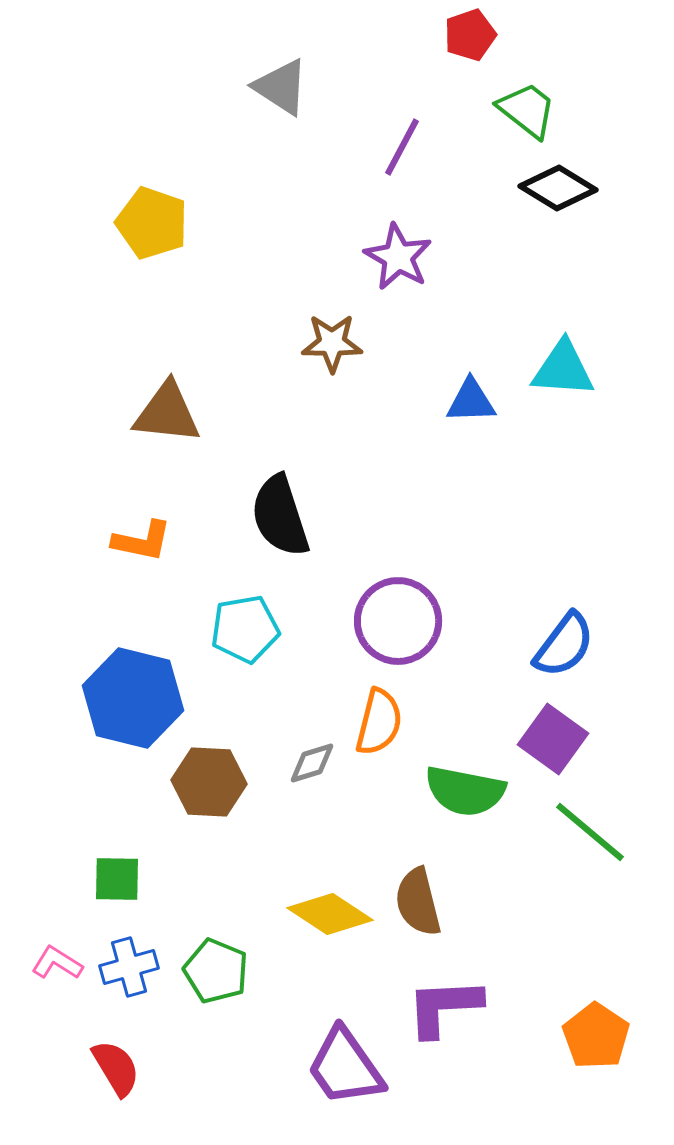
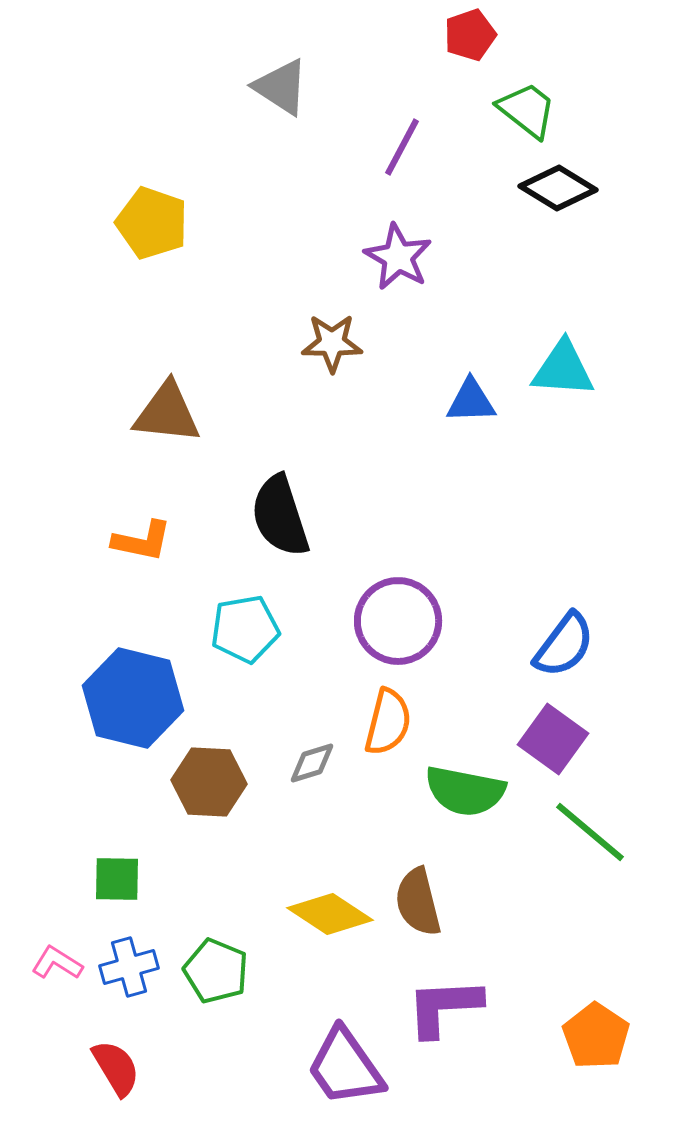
orange semicircle: moved 9 px right
